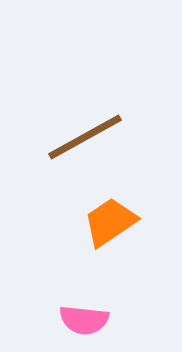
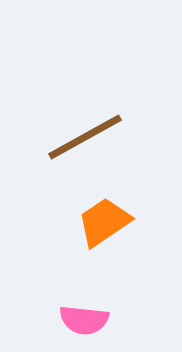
orange trapezoid: moved 6 px left
